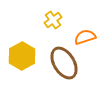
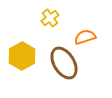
yellow cross: moved 3 px left, 2 px up
